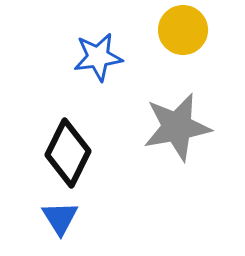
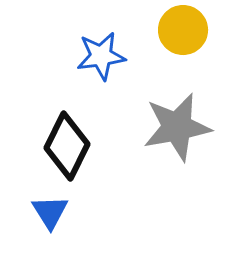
blue star: moved 3 px right, 1 px up
black diamond: moved 1 px left, 7 px up
blue triangle: moved 10 px left, 6 px up
